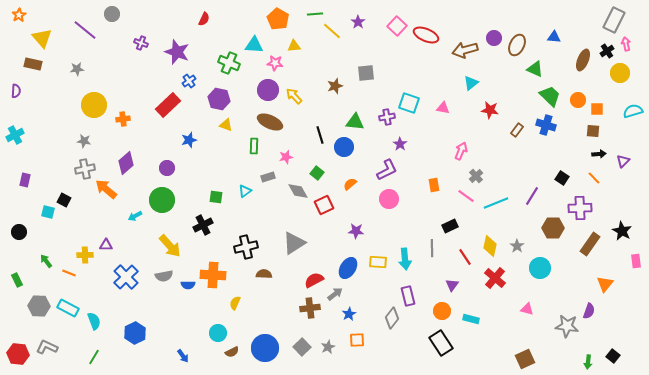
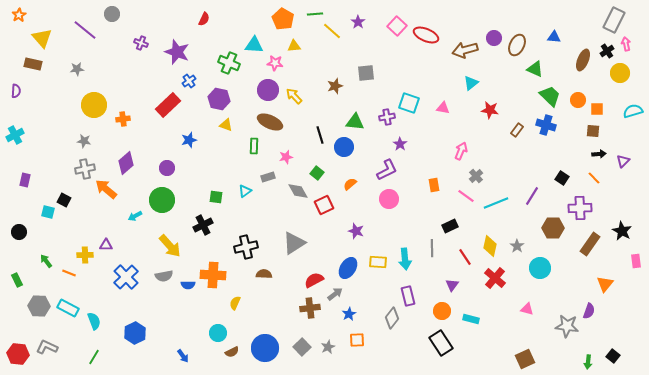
orange pentagon at (278, 19): moved 5 px right
purple star at (356, 231): rotated 14 degrees clockwise
